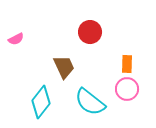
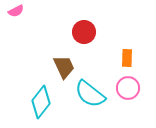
red circle: moved 6 px left
pink semicircle: moved 28 px up
orange rectangle: moved 6 px up
pink circle: moved 1 px right, 1 px up
cyan semicircle: moved 8 px up
